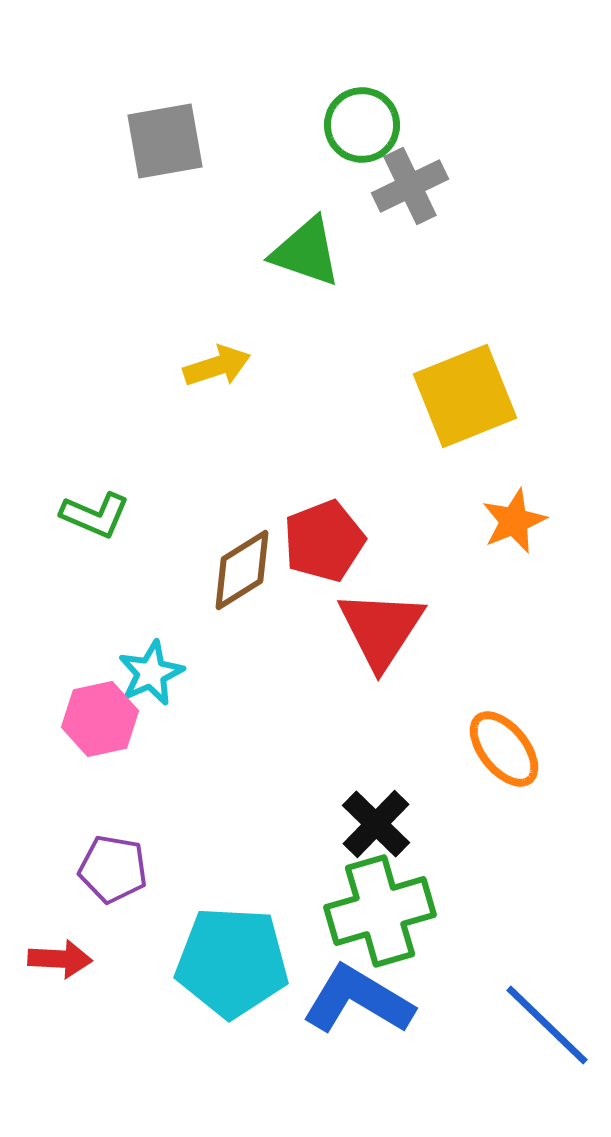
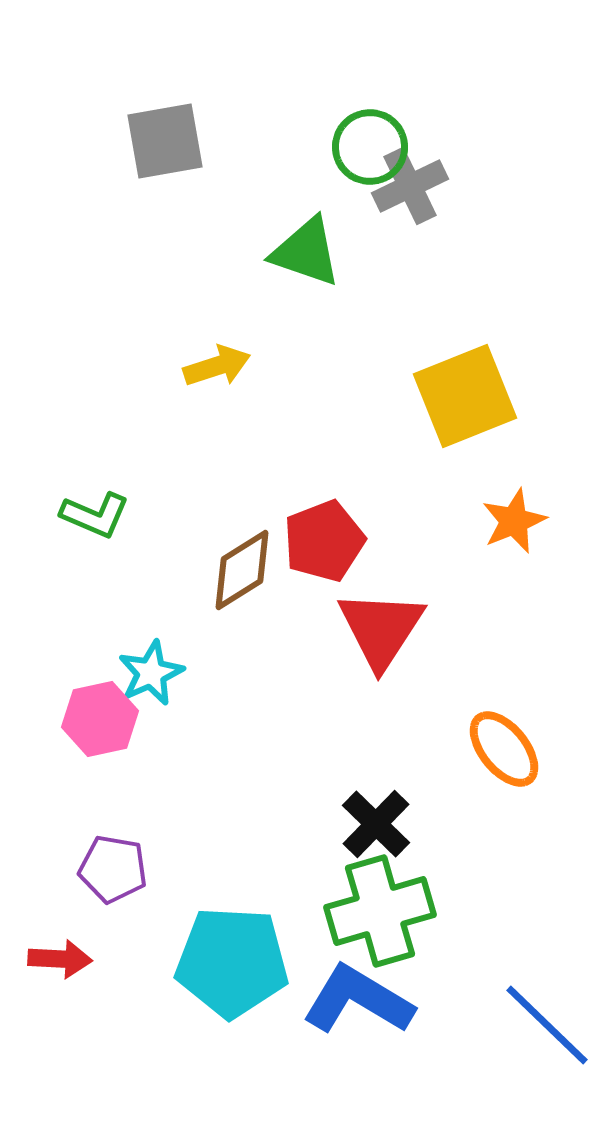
green circle: moved 8 px right, 22 px down
